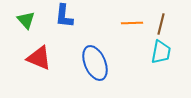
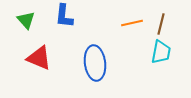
orange line: rotated 10 degrees counterclockwise
blue ellipse: rotated 16 degrees clockwise
